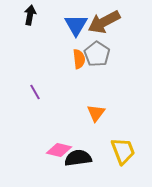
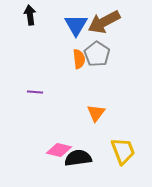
black arrow: rotated 18 degrees counterclockwise
purple line: rotated 56 degrees counterclockwise
